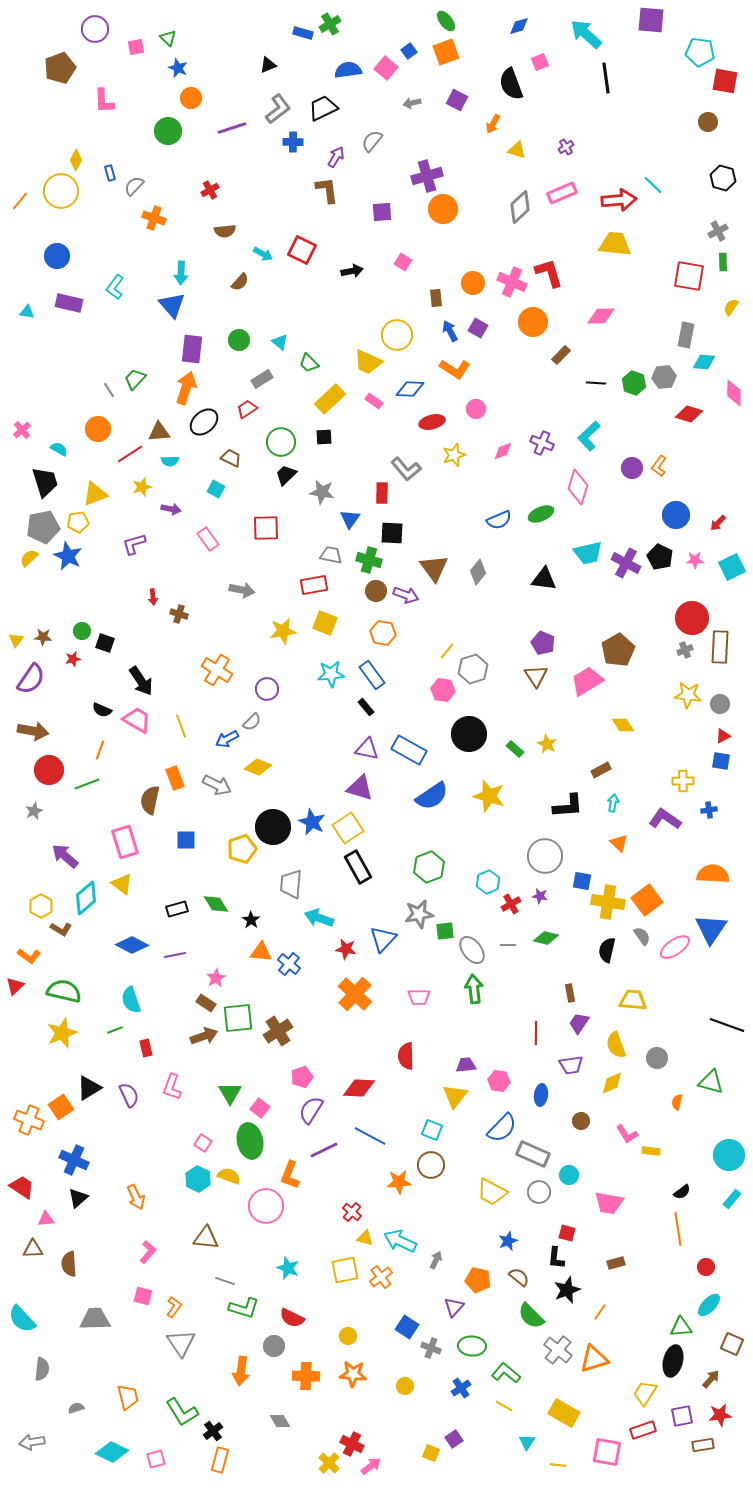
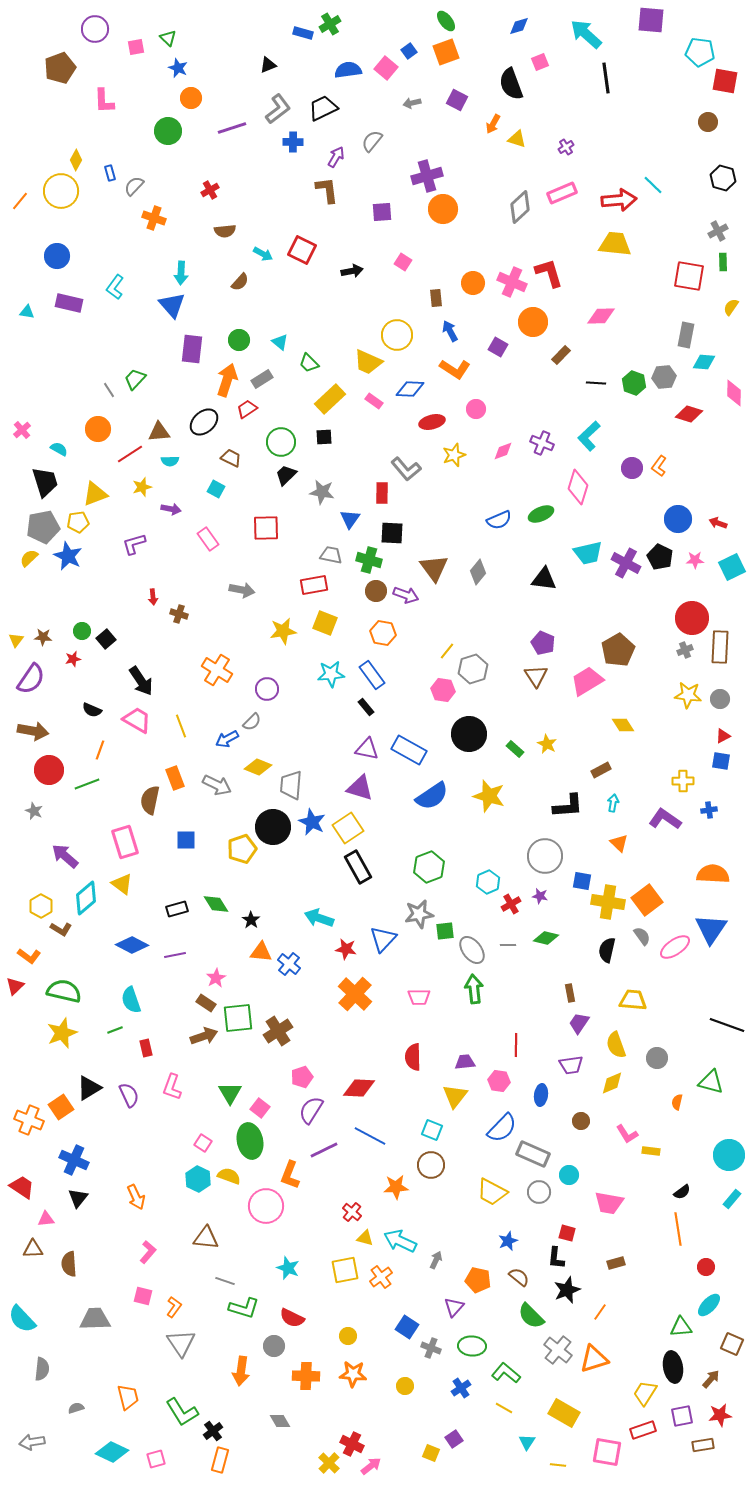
yellow triangle at (517, 150): moved 11 px up
purple square at (478, 328): moved 20 px right, 19 px down
orange arrow at (186, 388): moved 41 px right, 8 px up
blue circle at (676, 515): moved 2 px right, 4 px down
red arrow at (718, 523): rotated 66 degrees clockwise
black square at (105, 643): moved 1 px right, 4 px up; rotated 30 degrees clockwise
gray circle at (720, 704): moved 5 px up
black semicircle at (102, 710): moved 10 px left
gray star at (34, 811): rotated 24 degrees counterclockwise
gray trapezoid at (291, 884): moved 99 px up
red line at (536, 1033): moved 20 px left, 12 px down
red semicircle at (406, 1056): moved 7 px right, 1 px down
purple trapezoid at (466, 1065): moved 1 px left, 3 px up
orange star at (399, 1182): moved 3 px left, 5 px down
black triangle at (78, 1198): rotated 10 degrees counterclockwise
black ellipse at (673, 1361): moved 6 px down; rotated 24 degrees counterclockwise
yellow line at (504, 1406): moved 2 px down
